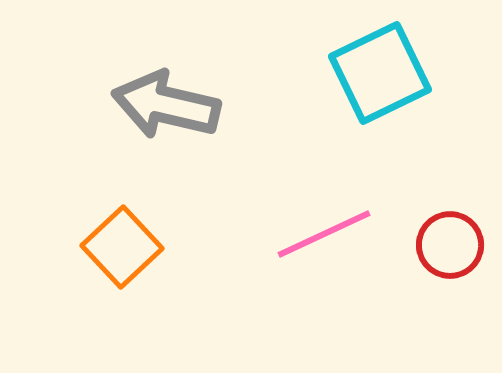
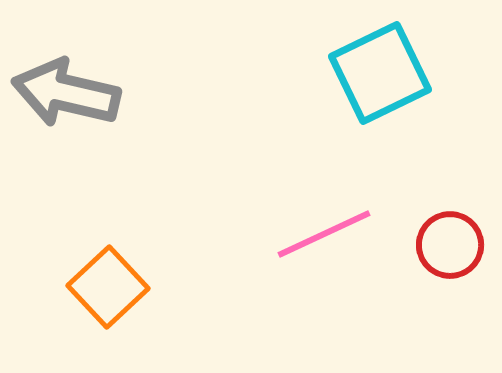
gray arrow: moved 100 px left, 12 px up
orange square: moved 14 px left, 40 px down
